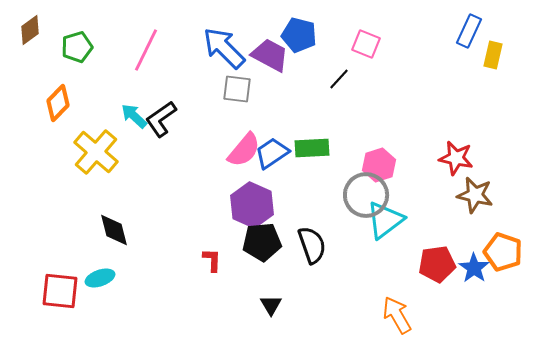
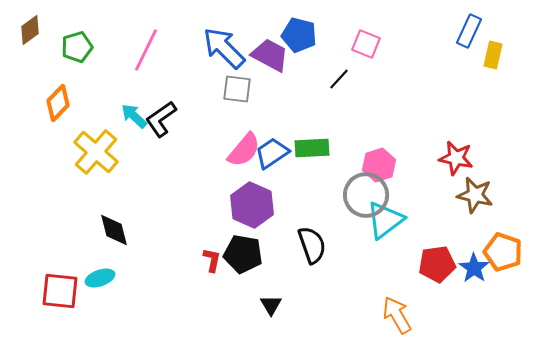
black pentagon: moved 19 px left, 12 px down; rotated 15 degrees clockwise
red L-shape: rotated 10 degrees clockwise
